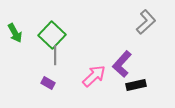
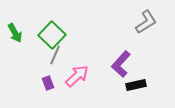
gray L-shape: rotated 10 degrees clockwise
gray line: rotated 24 degrees clockwise
purple L-shape: moved 1 px left
pink arrow: moved 17 px left
purple rectangle: rotated 40 degrees clockwise
